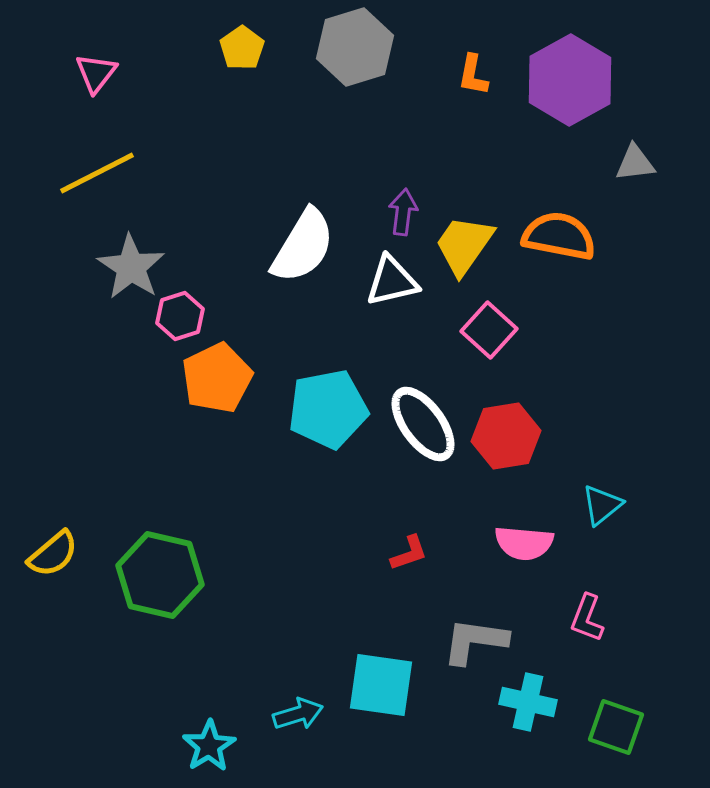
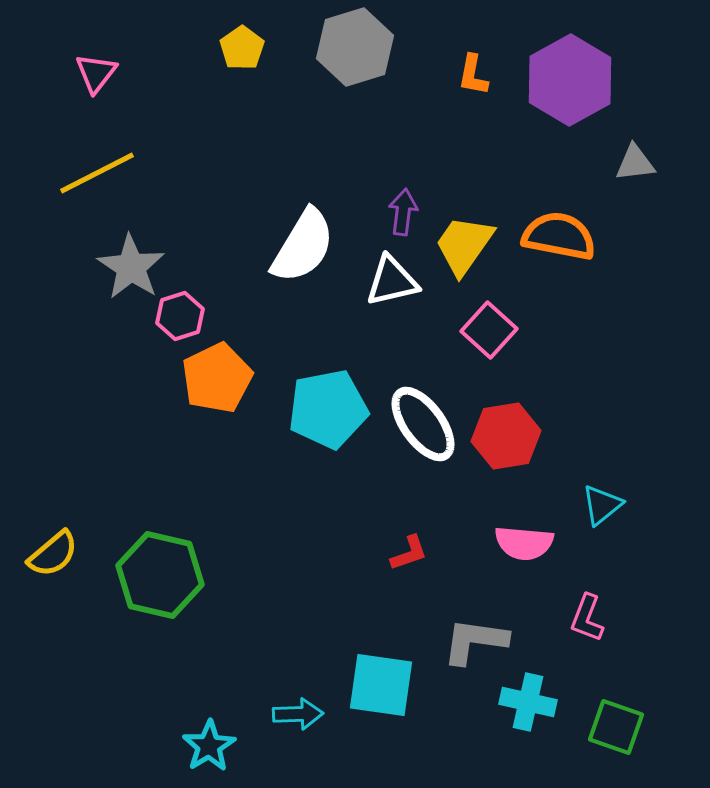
cyan arrow: rotated 15 degrees clockwise
